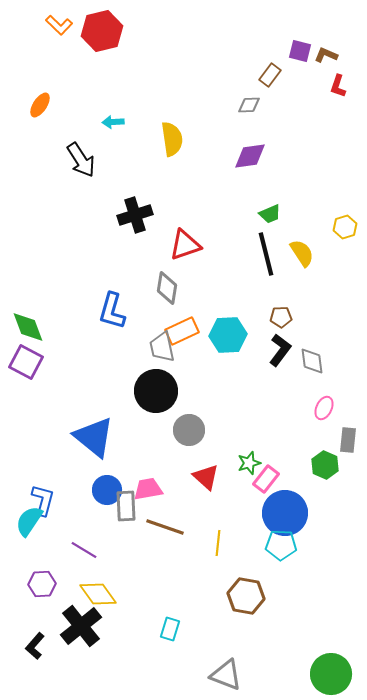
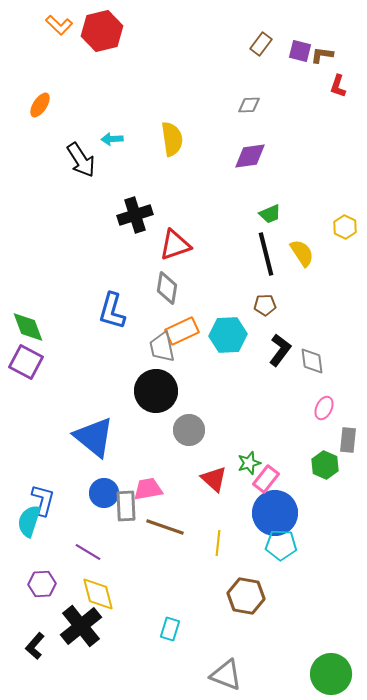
brown L-shape at (326, 55): moved 4 px left; rotated 15 degrees counterclockwise
brown rectangle at (270, 75): moved 9 px left, 31 px up
cyan arrow at (113, 122): moved 1 px left, 17 px down
yellow hexagon at (345, 227): rotated 15 degrees counterclockwise
red triangle at (185, 245): moved 10 px left
brown pentagon at (281, 317): moved 16 px left, 12 px up
red triangle at (206, 477): moved 8 px right, 2 px down
blue circle at (107, 490): moved 3 px left, 3 px down
blue circle at (285, 513): moved 10 px left
cyan semicircle at (29, 521): rotated 16 degrees counterclockwise
purple line at (84, 550): moved 4 px right, 2 px down
yellow diamond at (98, 594): rotated 21 degrees clockwise
